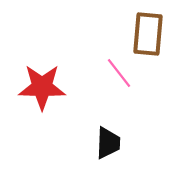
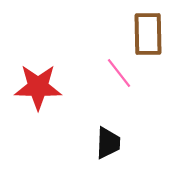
brown rectangle: rotated 6 degrees counterclockwise
red star: moved 4 px left
